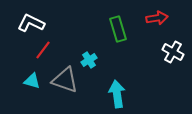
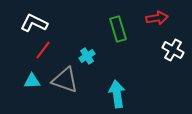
white L-shape: moved 3 px right
white cross: moved 2 px up
cyan cross: moved 2 px left, 4 px up
cyan triangle: rotated 18 degrees counterclockwise
